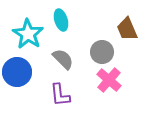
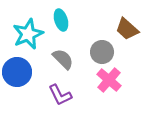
brown trapezoid: rotated 25 degrees counterclockwise
cyan star: rotated 16 degrees clockwise
purple L-shape: rotated 20 degrees counterclockwise
